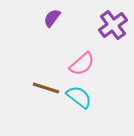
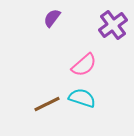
pink semicircle: moved 2 px right, 1 px down
brown line: moved 1 px right, 16 px down; rotated 44 degrees counterclockwise
cyan semicircle: moved 3 px right, 1 px down; rotated 20 degrees counterclockwise
